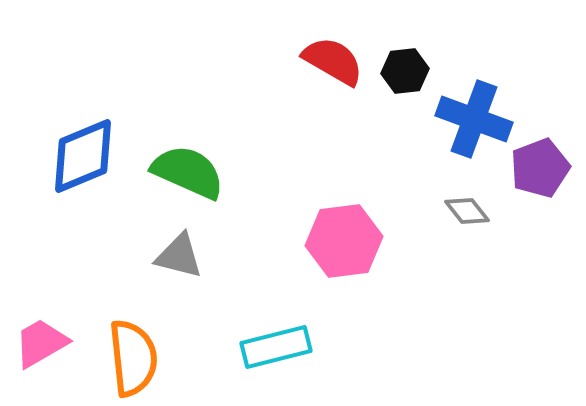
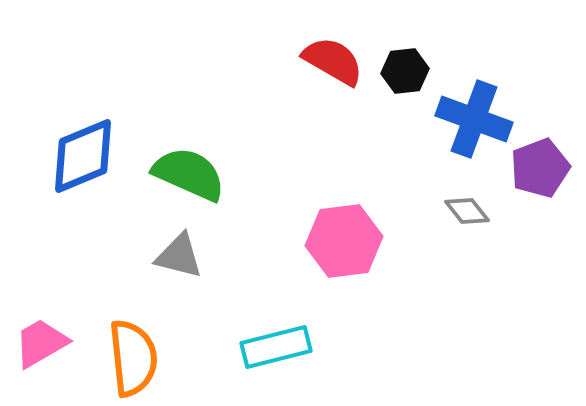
green semicircle: moved 1 px right, 2 px down
